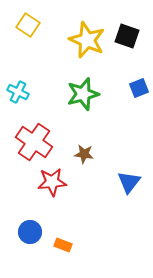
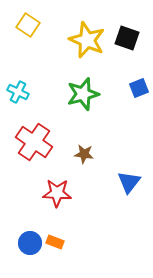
black square: moved 2 px down
red star: moved 5 px right, 11 px down; rotated 8 degrees clockwise
blue circle: moved 11 px down
orange rectangle: moved 8 px left, 3 px up
